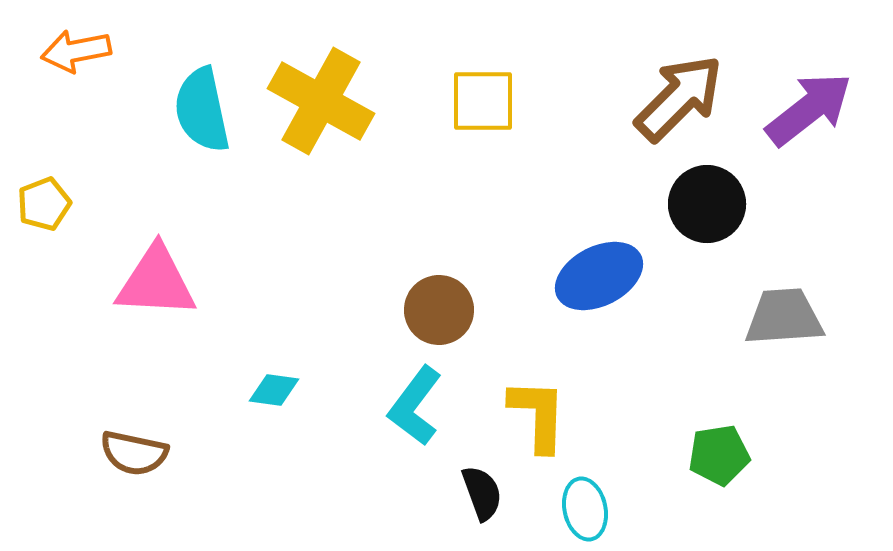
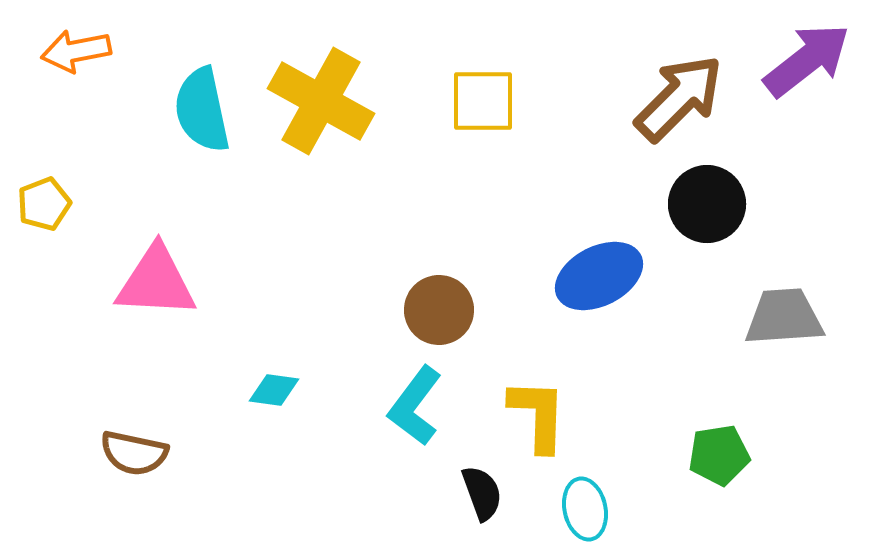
purple arrow: moved 2 px left, 49 px up
